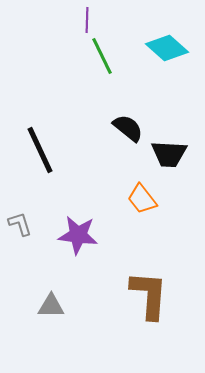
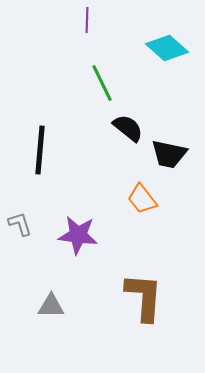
green line: moved 27 px down
black line: rotated 30 degrees clockwise
black trapezoid: rotated 9 degrees clockwise
brown L-shape: moved 5 px left, 2 px down
